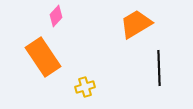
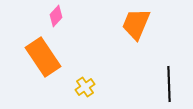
orange trapezoid: rotated 36 degrees counterclockwise
black line: moved 10 px right, 16 px down
yellow cross: rotated 18 degrees counterclockwise
